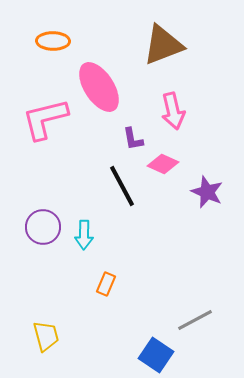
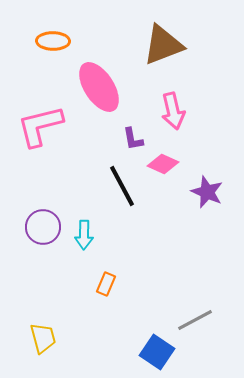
pink L-shape: moved 5 px left, 7 px down
yellow trapezoid: moved 3 px left, 2 px down
blue square: moved 1 px right, 3 px up
